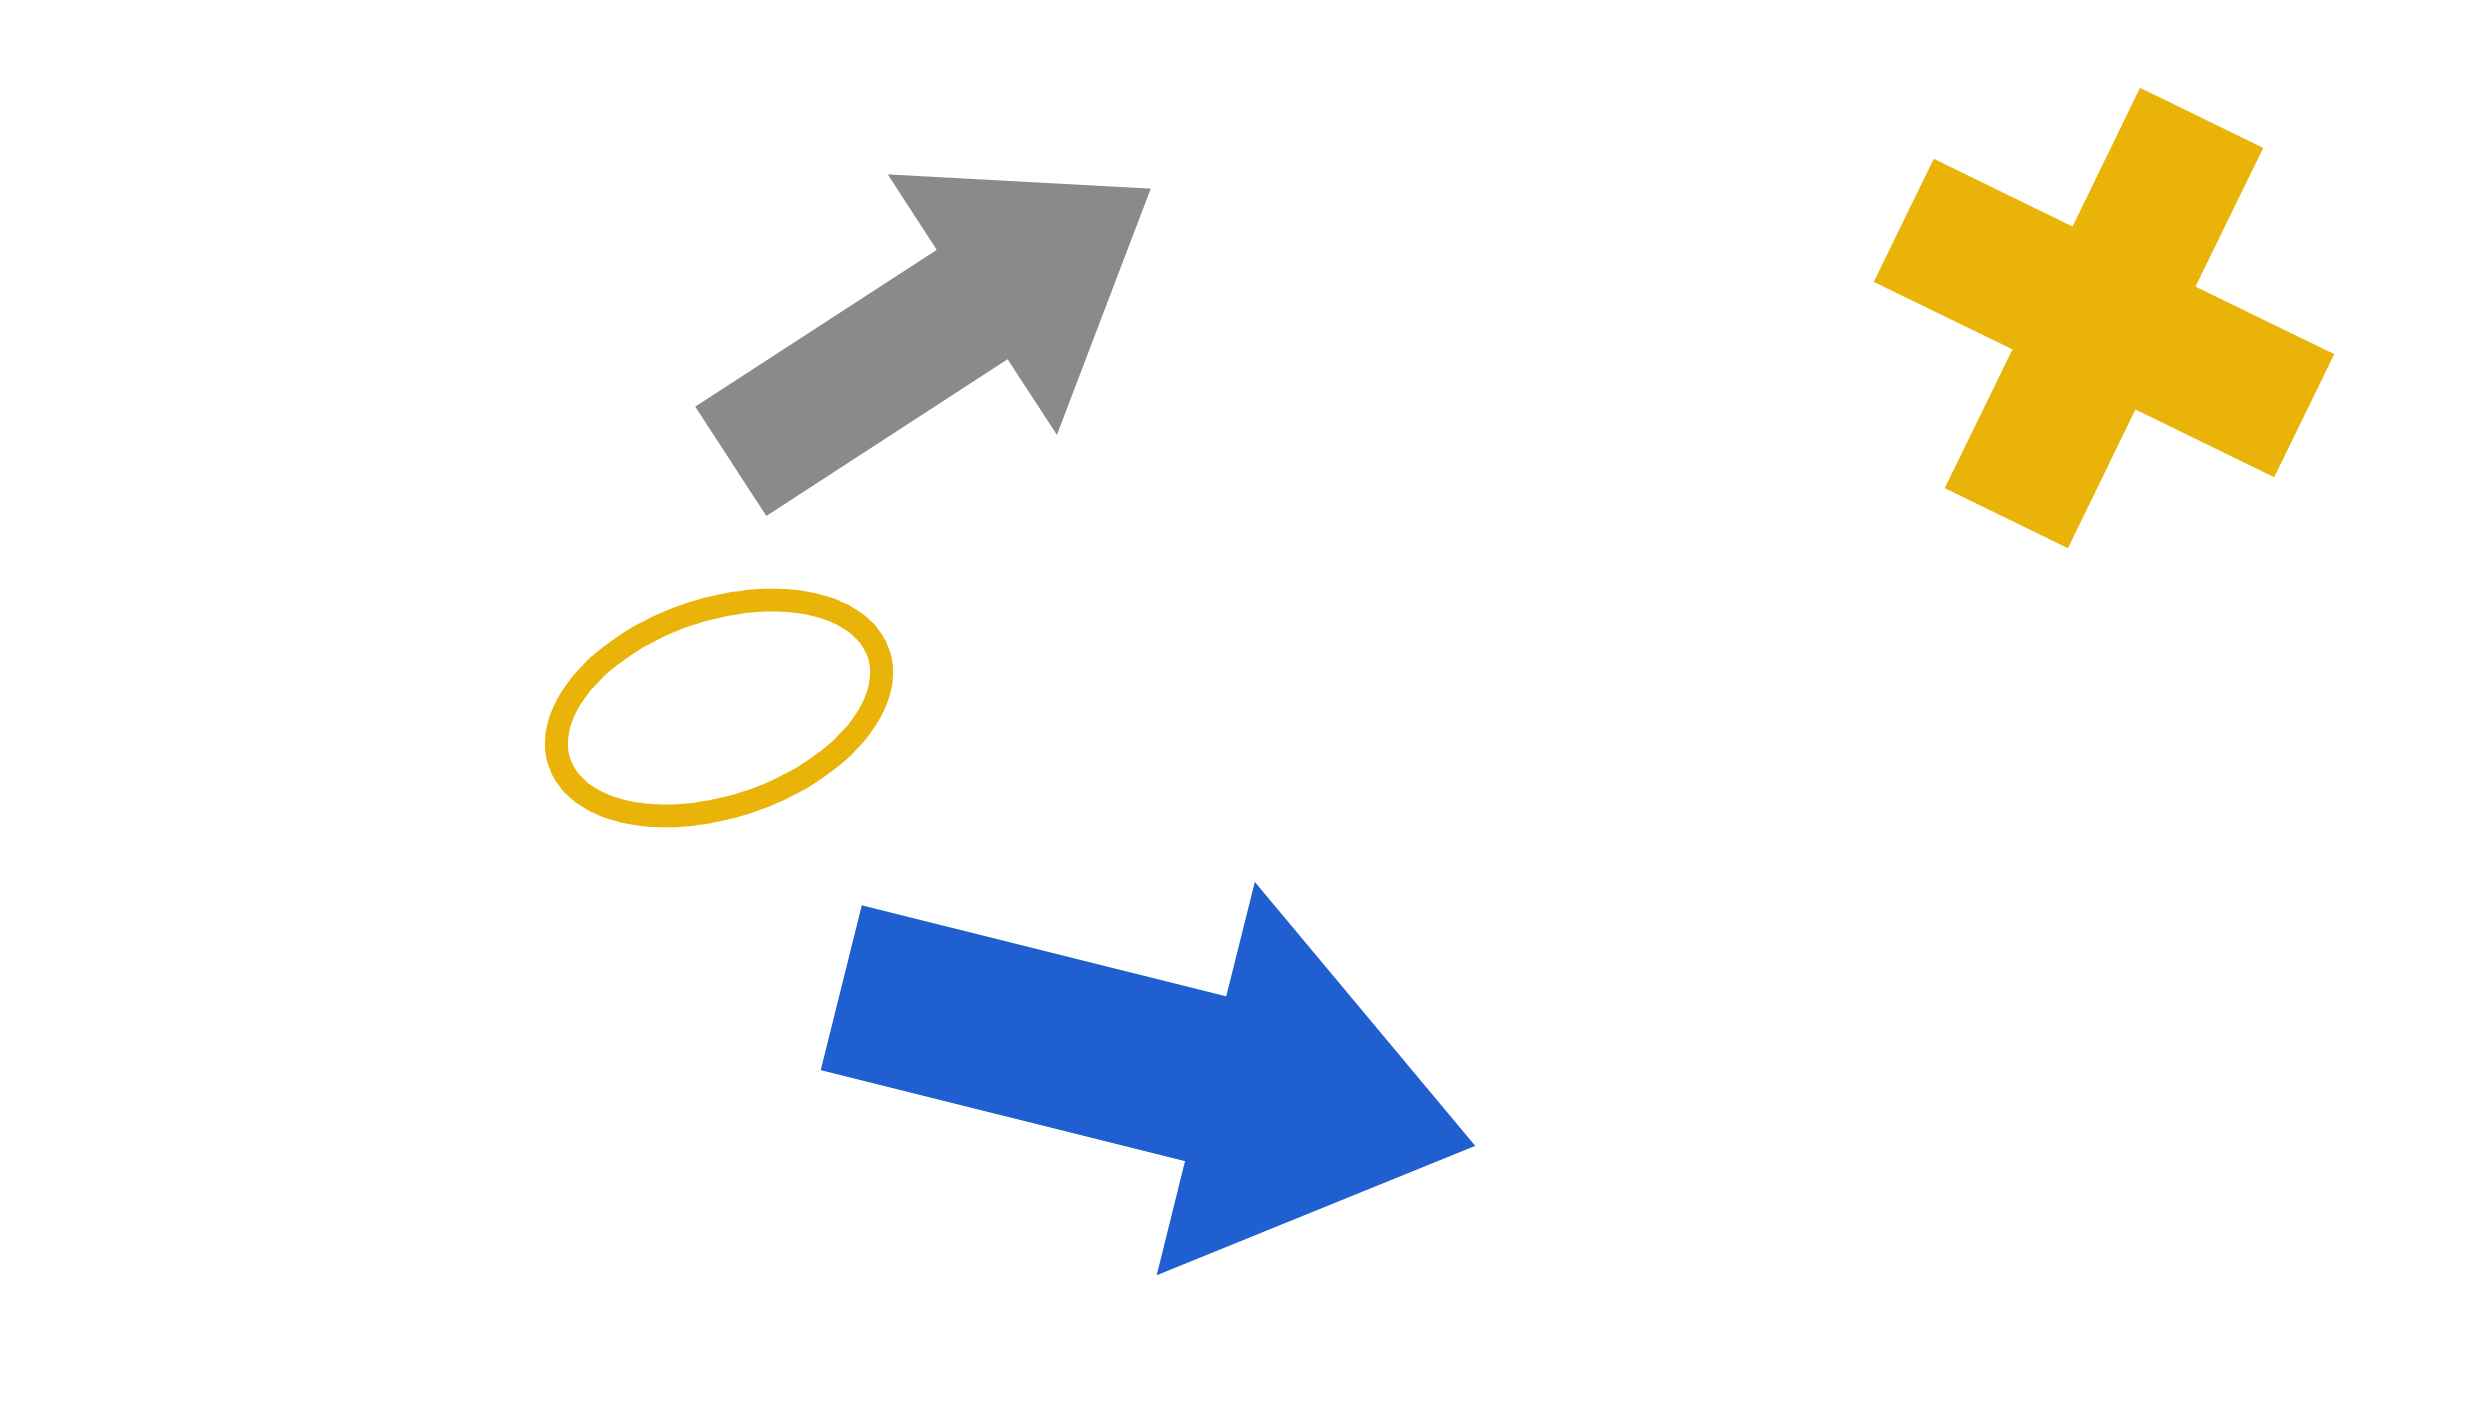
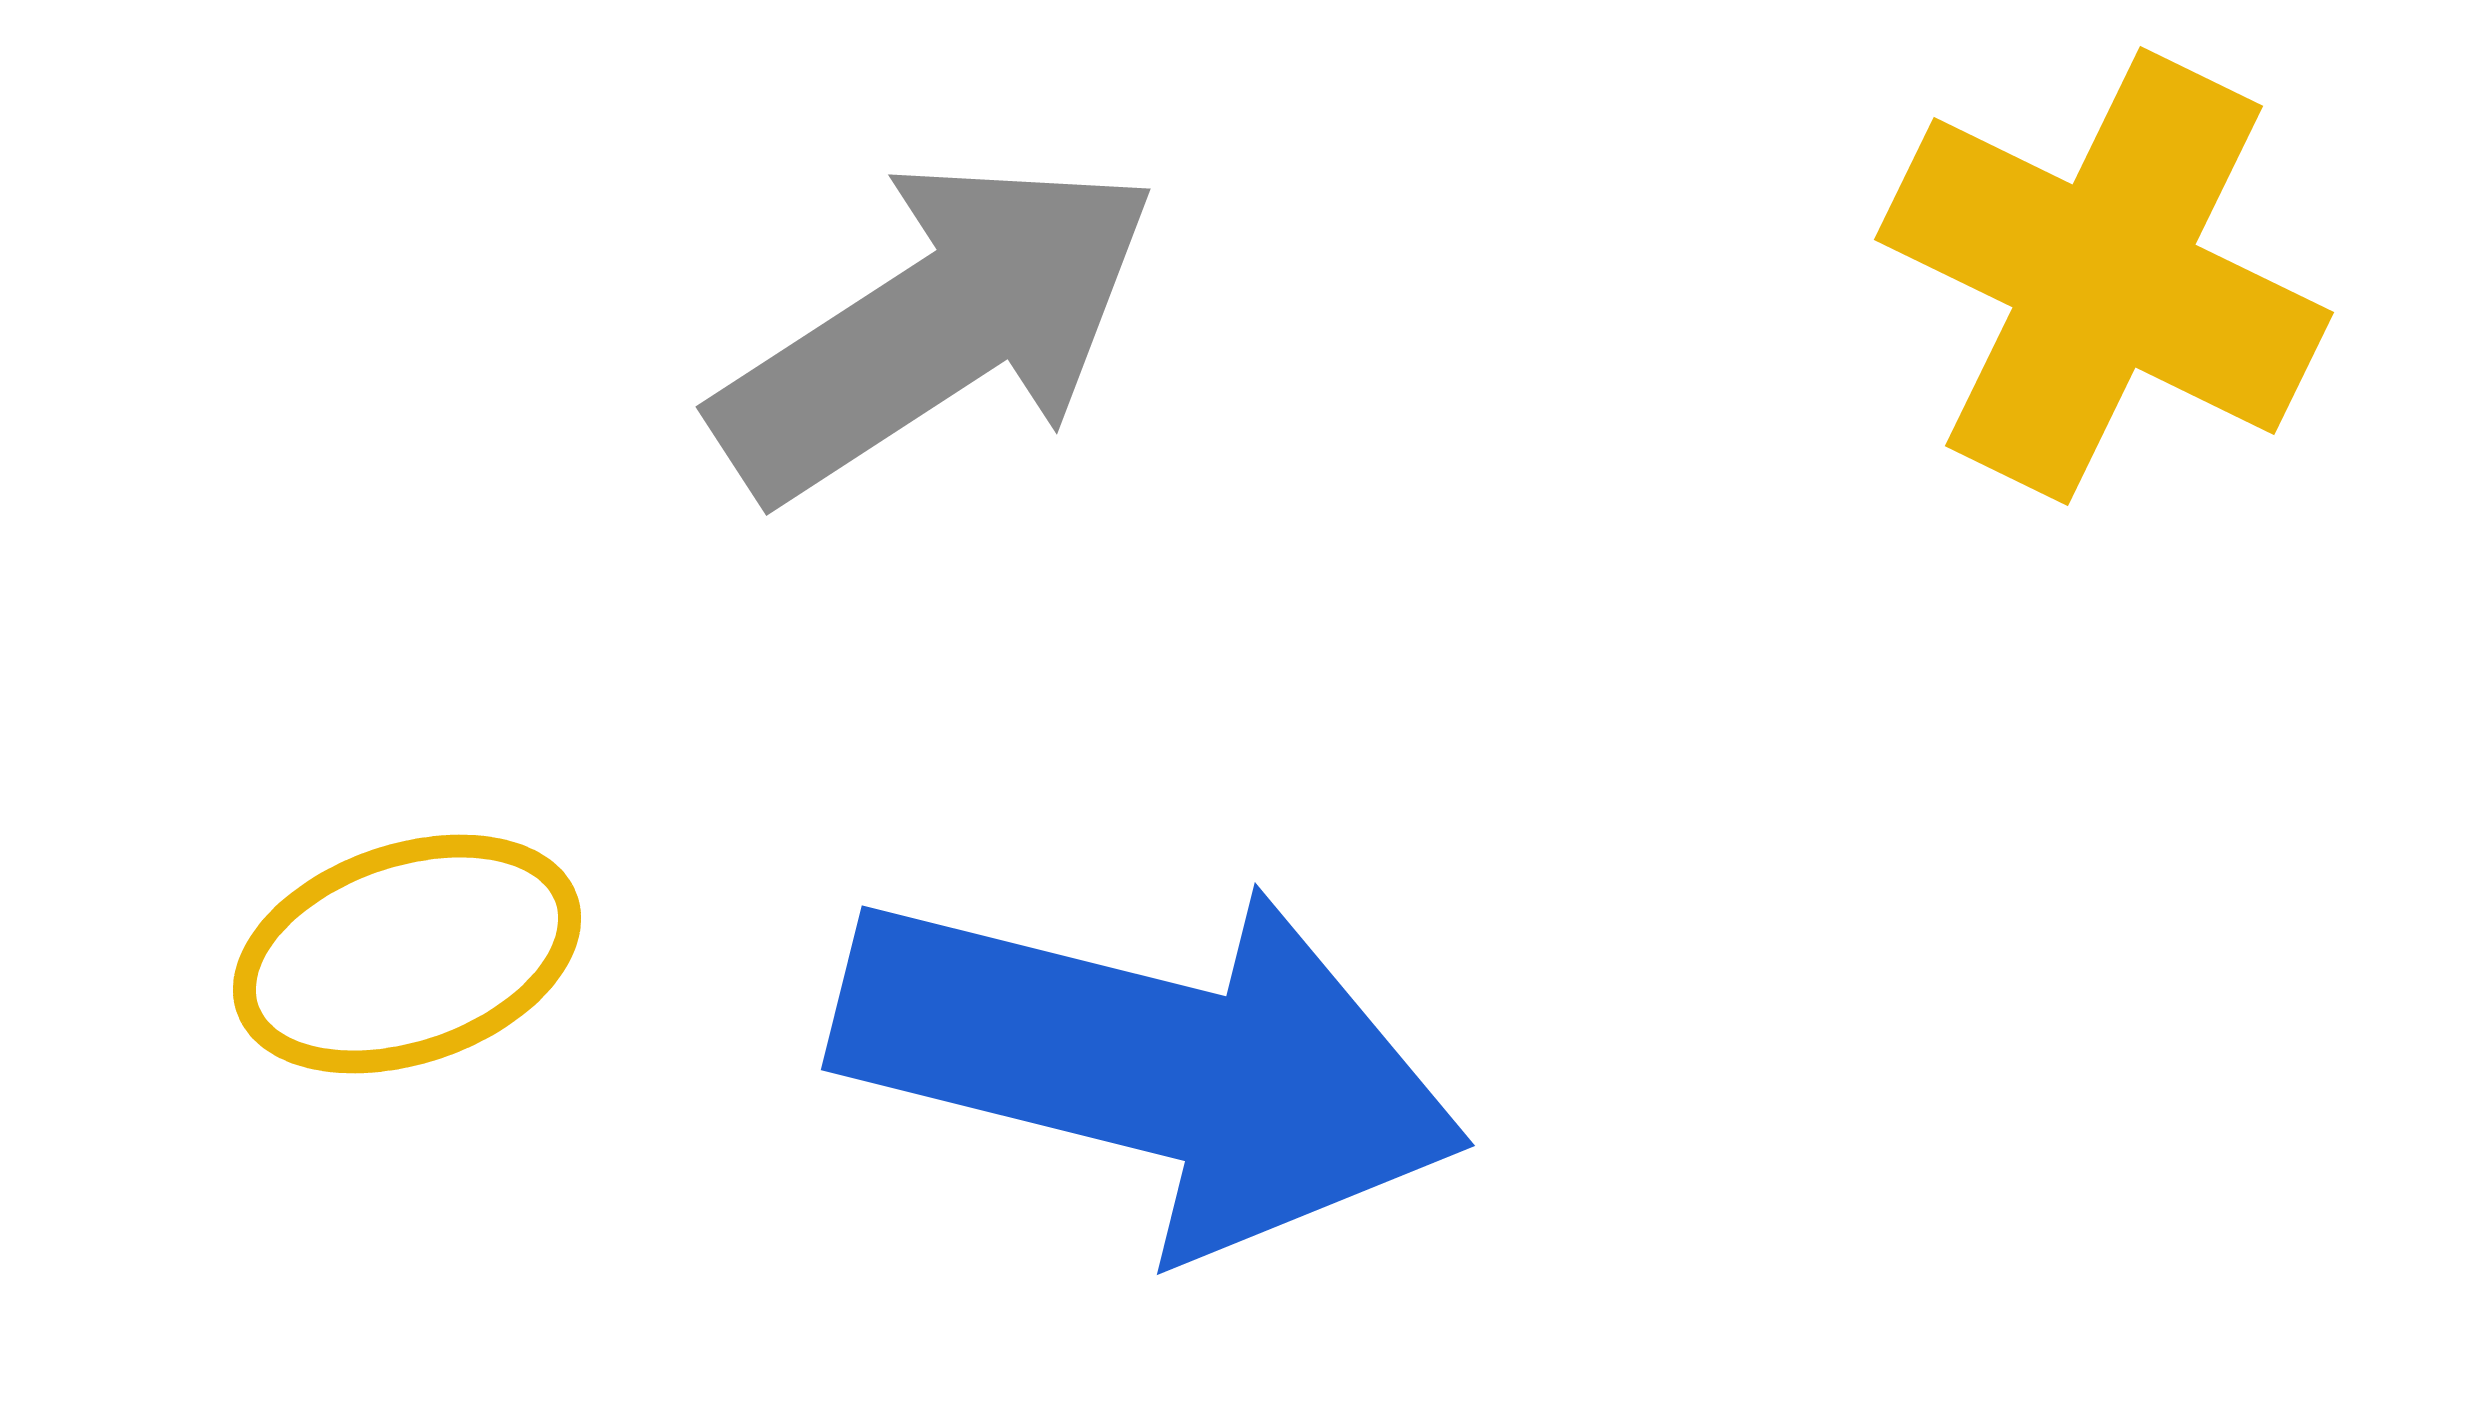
yellow cross: moved 42 px up
yellow ellipse: moved 312 px left, 246 px down
